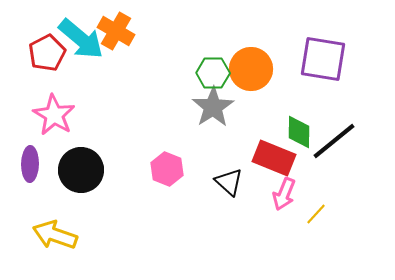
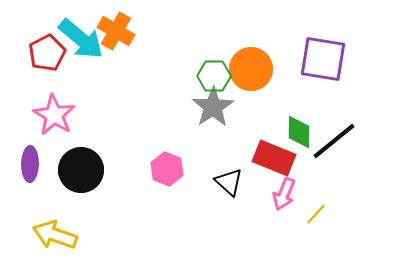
green hexagon: moved 1 px right, 3 px down
